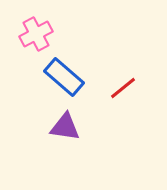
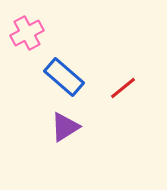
pink cross: moved 9 px left, 1 px up
purple triangle: rotated 40 degrees counterclockwise
